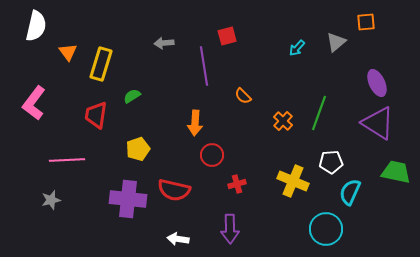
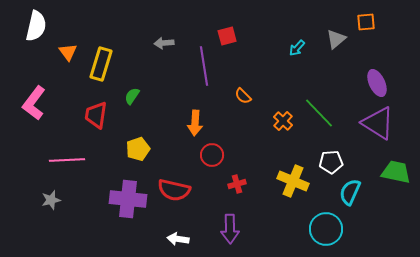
gray triangle: moved 3 px up
green semicircle: rotated 24 degrees counterclockwise
green line: rotated 64 degrees counterclockwise
